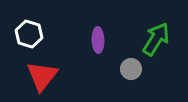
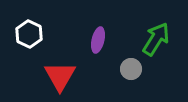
white hexagon: rotated 8 degrees clockwise
purple ellipse: rotated 15 degrees clockwise
red triangle: moved 18 px right; rotated 8 degrees counterclockwise
